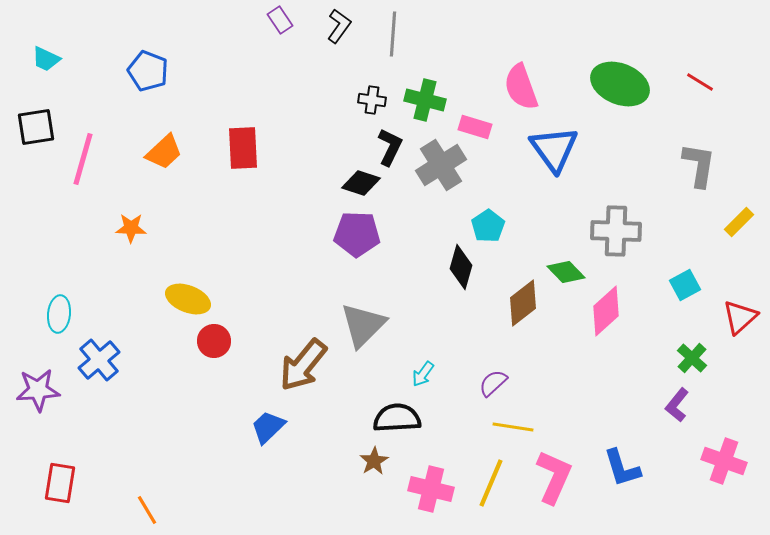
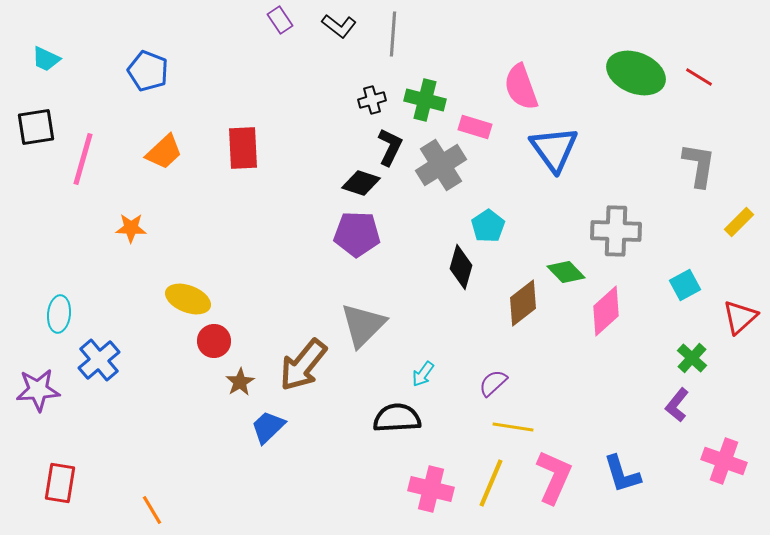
black L-shape at (339, 26): rotated 92 degrees clockwise
red line at (700, 82): moved 1 px left, 5 px up
green ellipse at (620, 84): moved 16 px right, 11 px up
black cross at (372, 100): rotated 24 degrees counterclockwise
brown star at (374, 461): moved 134 px left, 79 px up
blue L-shape at (622, 468): moved 6 px down
orange line at (147, 510): moved 5 px right
